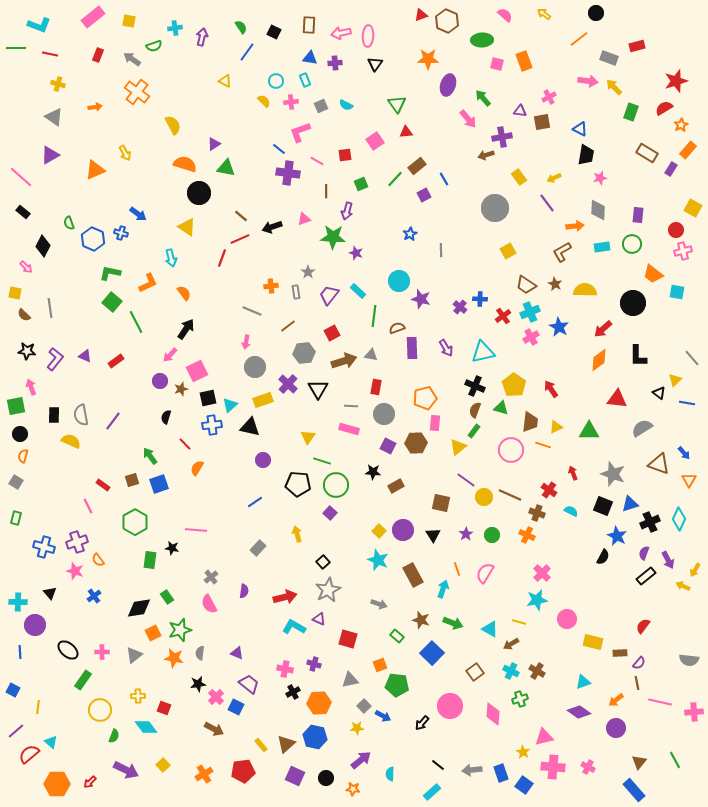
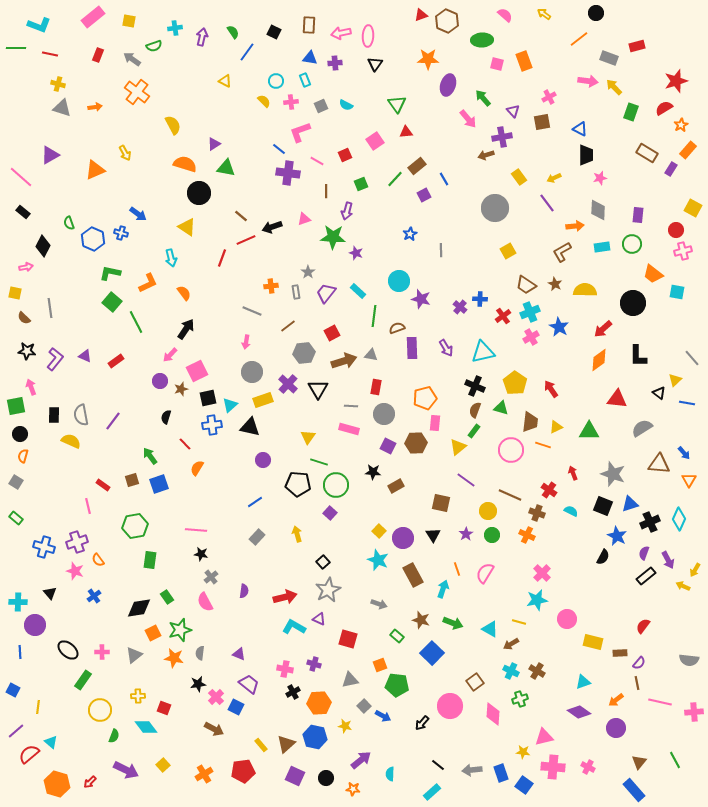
green semicircle at (241, 27): moved 8 px left, 5 px down
purple triangle at (520, 111): moved 7 px left; rotated 40 degrees clockwise
gray triangle at (54, 117): moved 8 px right, 9 px up; rotated 18 degrees counterclockwise
red square at (345, 155): rotated 16 degrees counterclockwise
black trapezoid at (586, 155): rotated 10 degrees counterclockwise
red line at (240, 239): moved 6 px right, 1 px down
pink arrow at (26, 267): rotated 56 degrees counterclockwise
purple trapezoid at (329, 295): moved 3 px left, 2 px up
brown semicircle at (24, 315): moved 3 px down
gray circle at (255, 367): moved 3 px left, 5 px down
yellow pentagon at (514, 385): moved 1 px right, 2 px up
green line at (322, 461): moved 3 px left, 1 px down
brown triangle at (659, 464): rotated 15 degrees counterclockwise
yellow circle at (484, 497): moved 4 px right, 14 px down
pink line at (88, 506): rotated 14 degrees clockwise
green rectangle at (16, 518): rotated 64 degrees counterclockwise
green hexagon at (135, 522): moved 4 px down; rotated 20 degrees clockwise
purple circle at (403, 530): moved 8 px down
black star at (172, 548): moved 29 px right, 6 px down
gray rectangle at (258, 548): moved 1 px left, 11 px up
pink semicircle at (209, 604): moved 4 px left, 2 px up
purple triangle at (237, 653): moved 2 px right, 1 px down
brown square at (475, 672): moved 10 px down
yellow star at (357, 728): moved 12 px left, 2 px up; rotated 16 degrees clockwise
yellow star at (523, 752): rotated 24 degrees counterclockwise
orange hexagon at (57, 784): rotated 15 degrees clockwise
